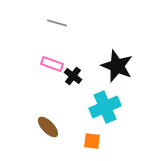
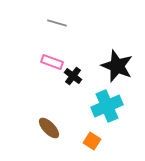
pink rectangle: moved 2 px up
cyan cross: moved 2 px right, 1 px up
brown ellipse: moved 1 px right, 1 px down
orange square: rotated 24 degrees clockwise
